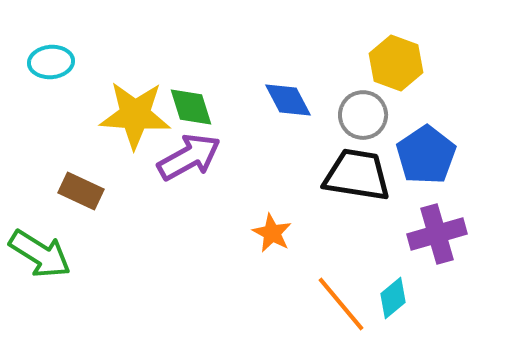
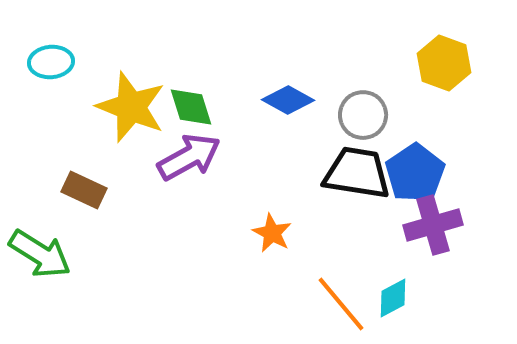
yellow hexagon: moved 48 px right
blue diamond: rotated 33 degrees counterclockwise
yellow star: moved 4 px left, 8 px up; rotated 18 degrees clockwise
blue pentagon: moved 11 px left, 18 px down
black trapezoid: moved 2 px up
brown rectangle: moved 3 px right, 1 px up
purple cross: moved 4 px left, 9 px up
cyan diamond: rotated 12 degrees clockwise
